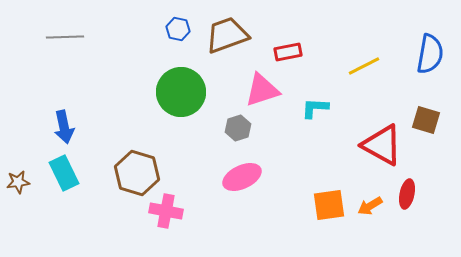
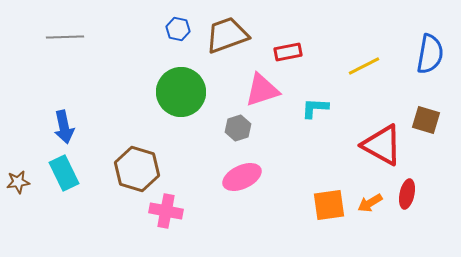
brown hexagon: moved 4 px up
orange arrow: moved 3 px up
